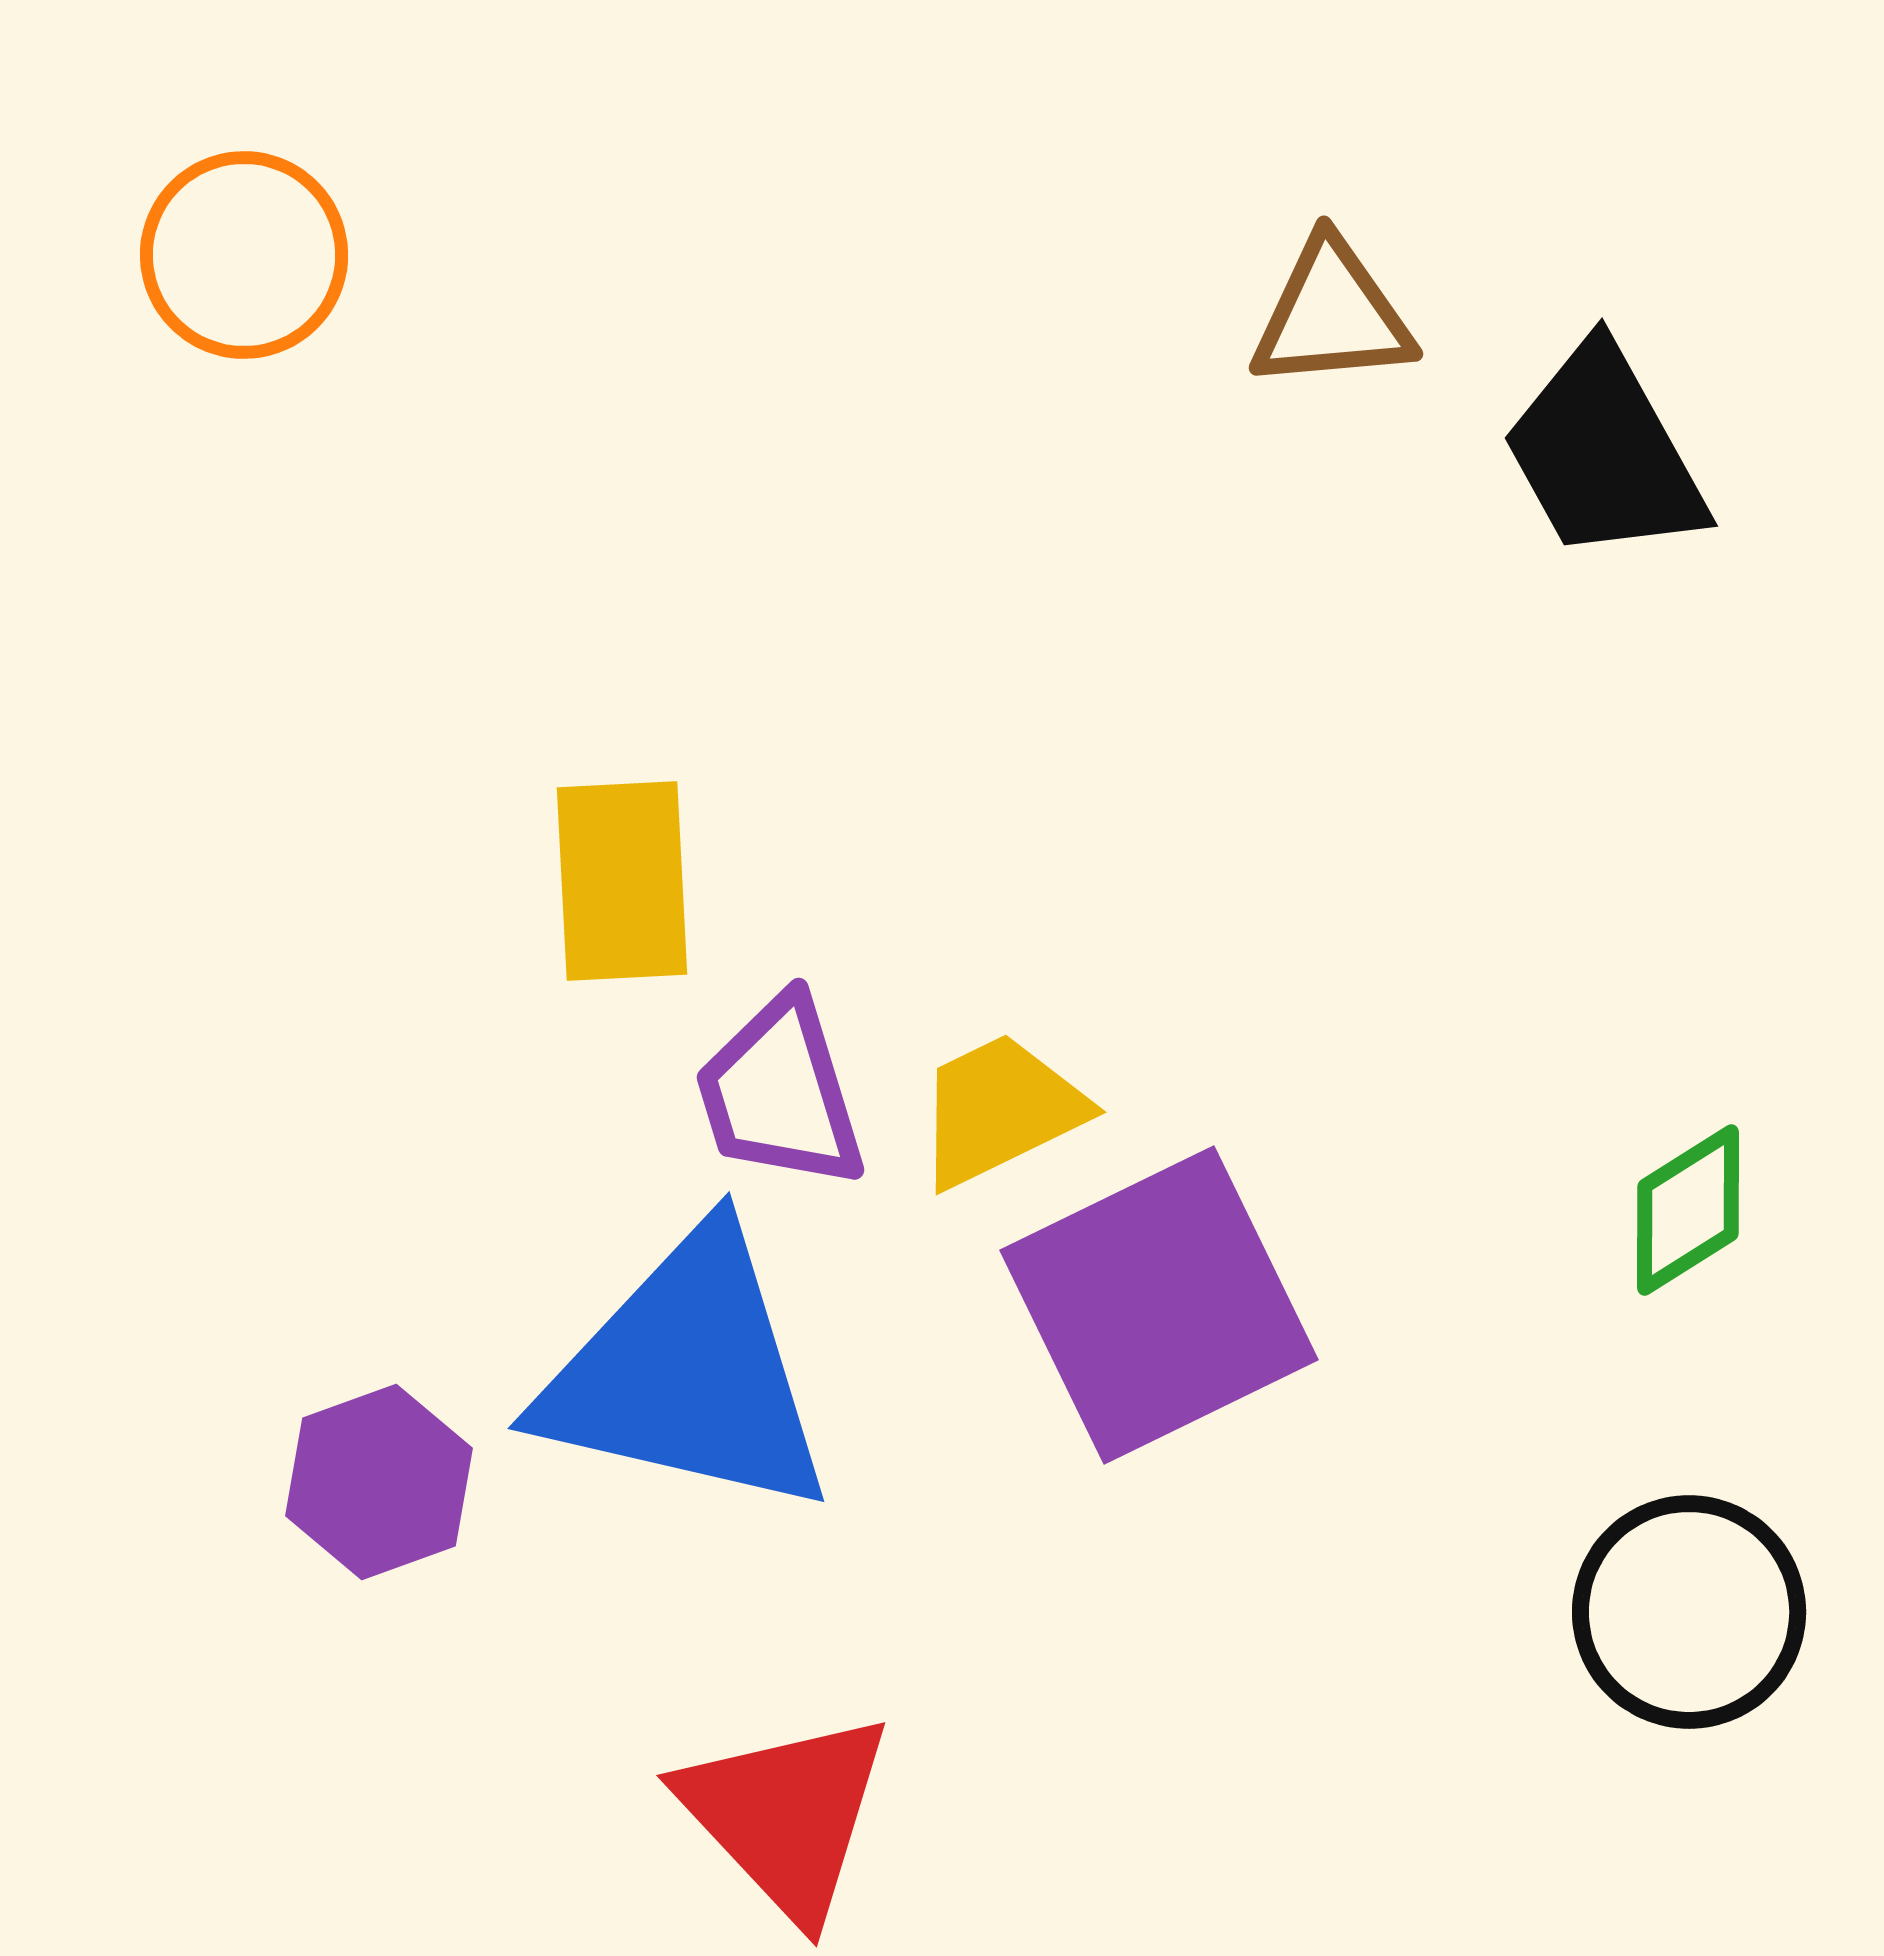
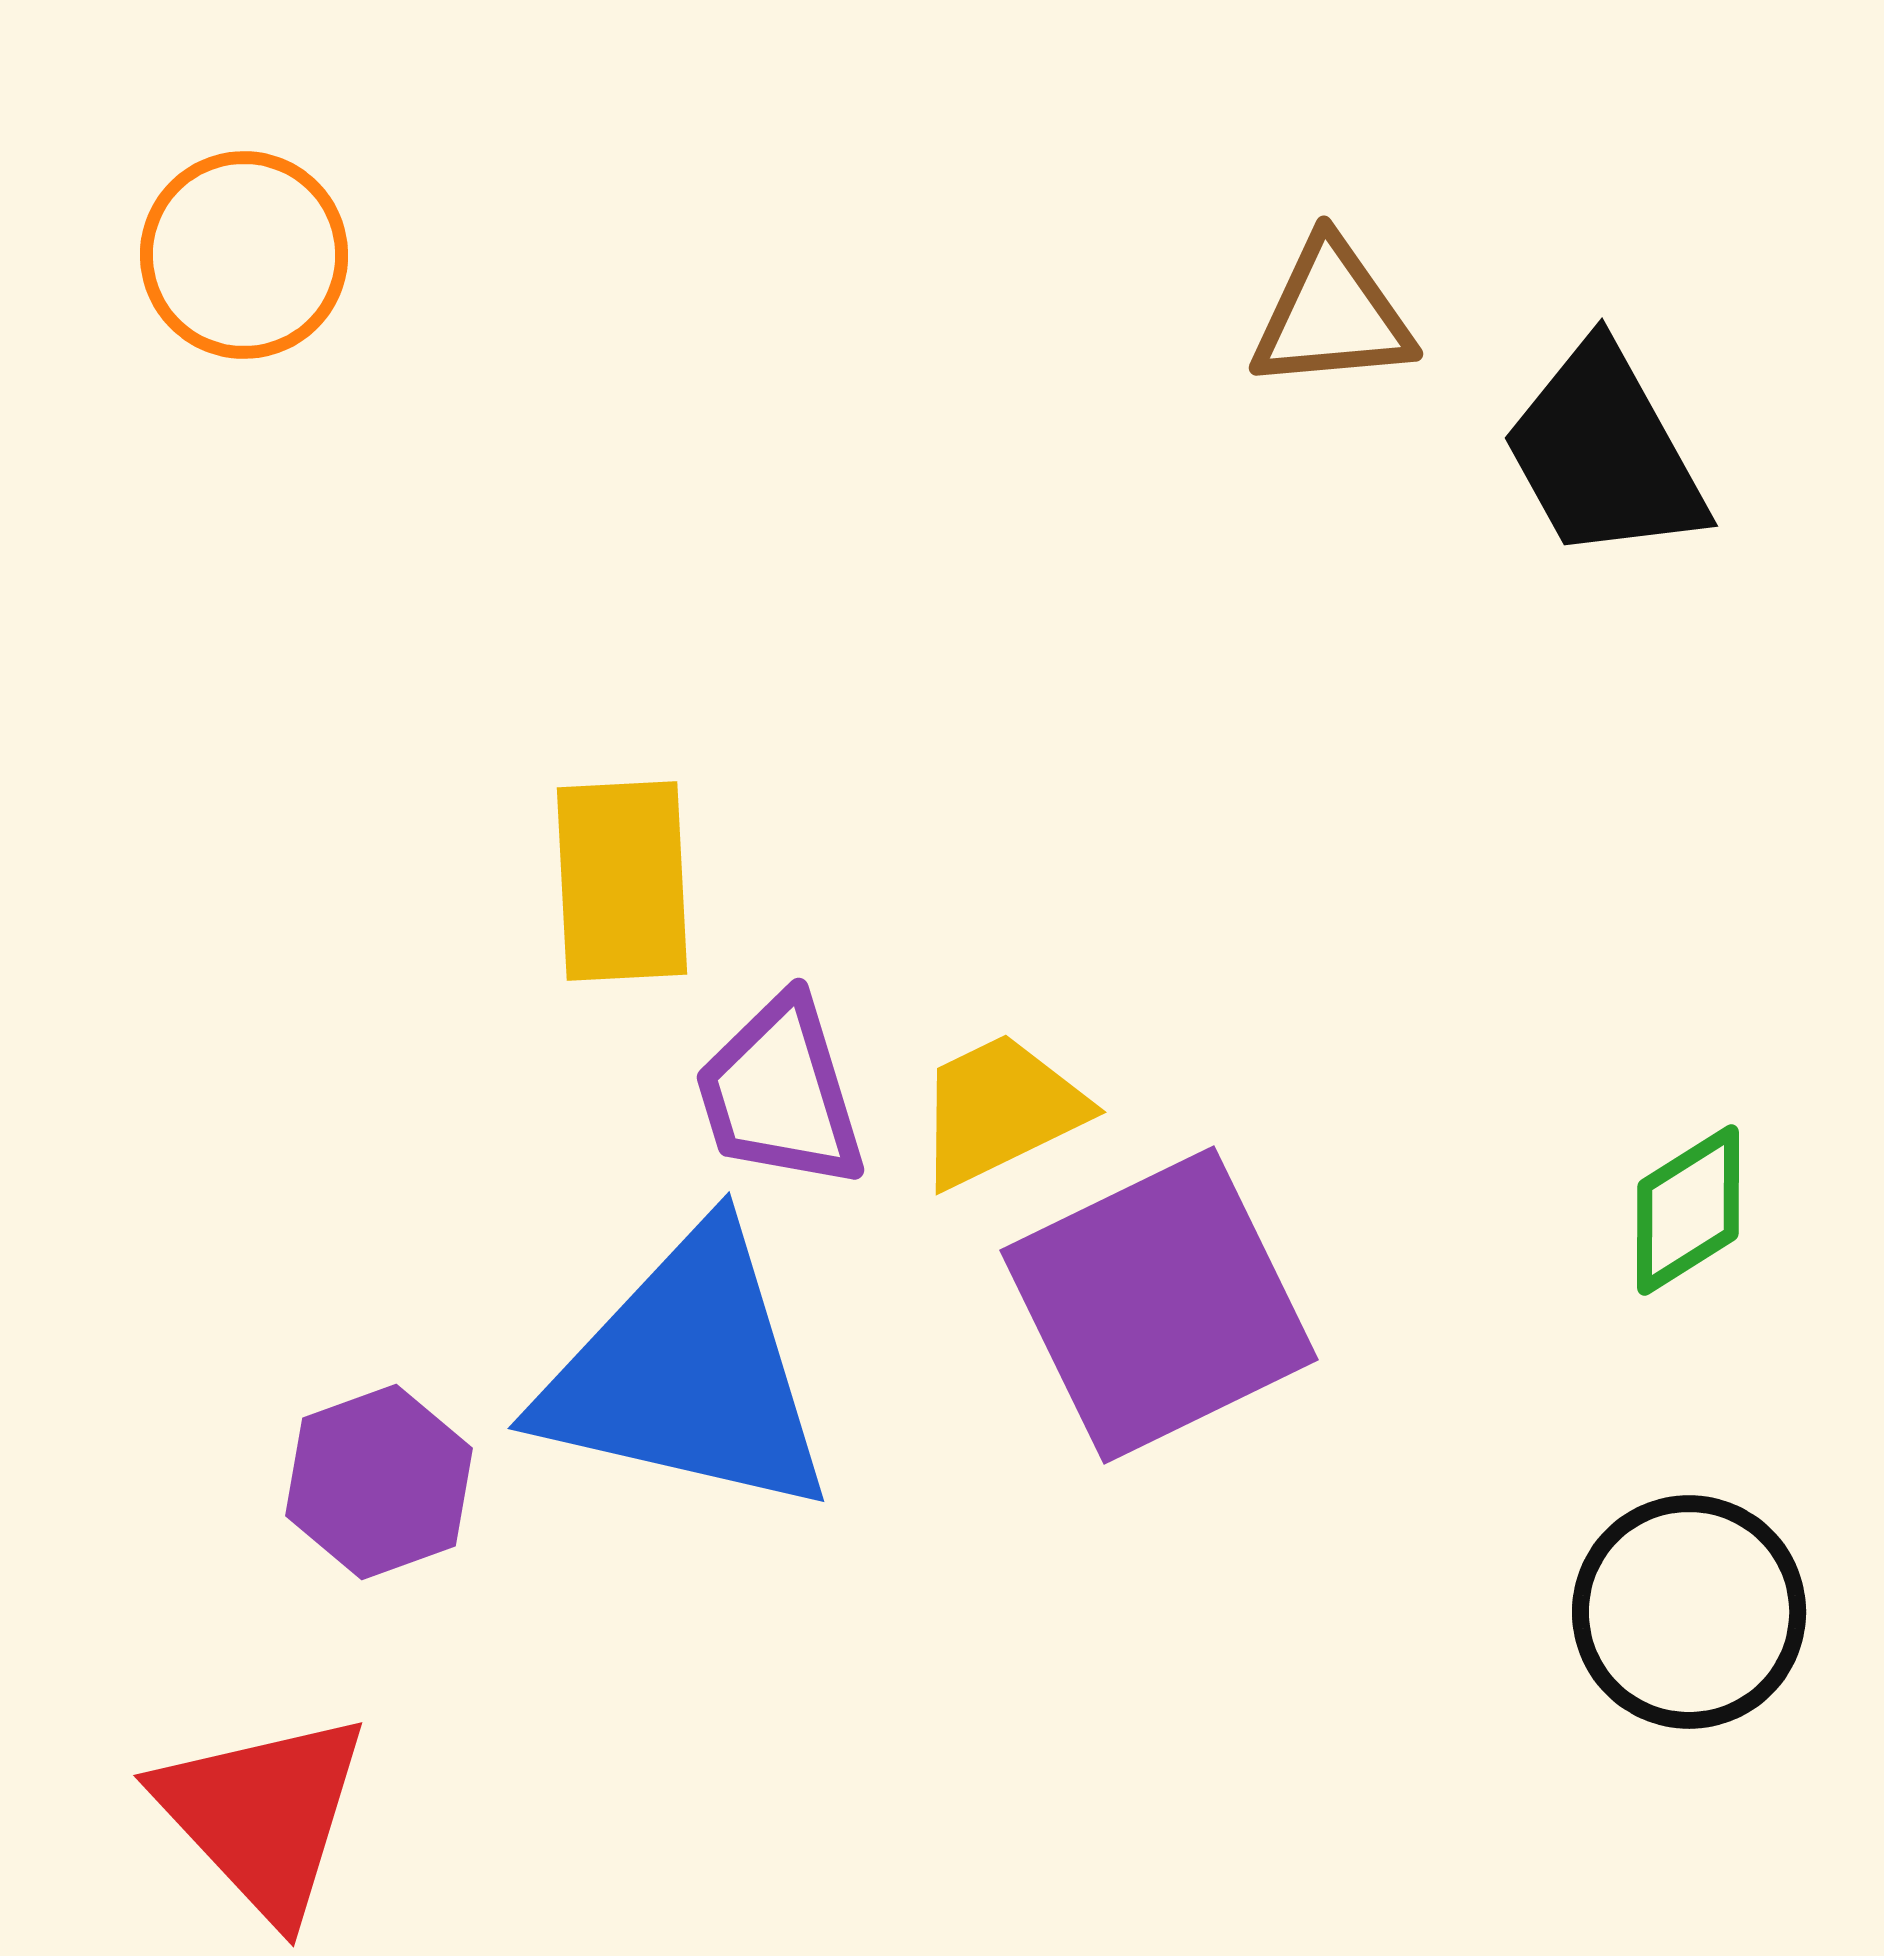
red triangle: moved 523 px left
